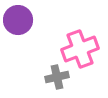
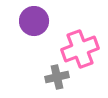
purple circle: moved 16 px right, 1 px down
